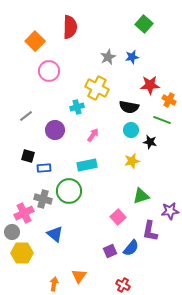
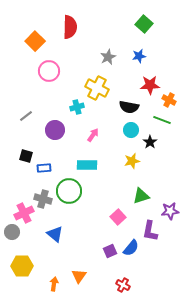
blue star: moved 7 px right, 1 px up
black star: rotated 24 degrees clockwise
black square: moved 2 px left
cyan rectangle: rotated 12 degrees clockwise
yellow hexagon: moved 13 px down
